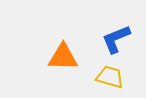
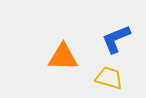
yellow trapezoid: moved 1 px left, 1 px down
